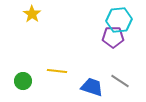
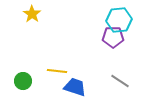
blue trapezoid: moved 17 px left
